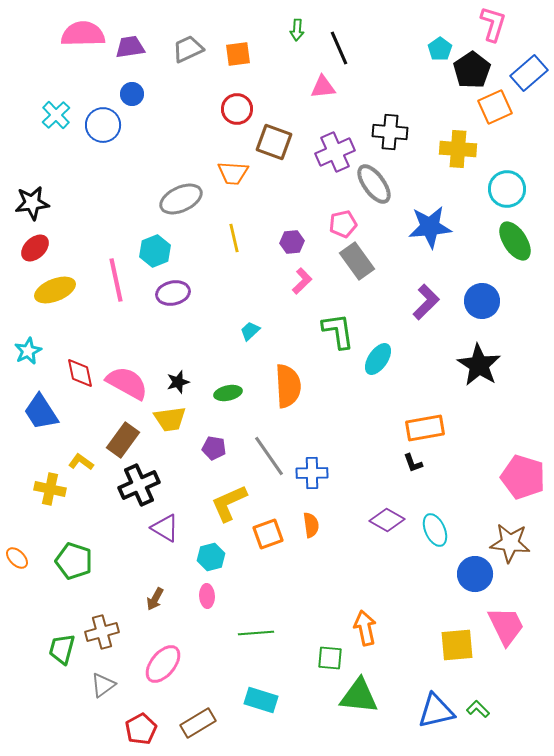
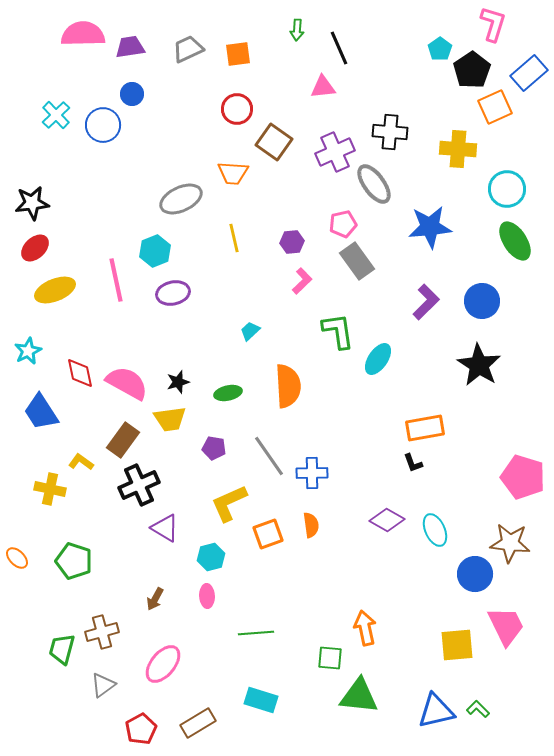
brown square at (274, 142): rotated 15 degrees clockwise
